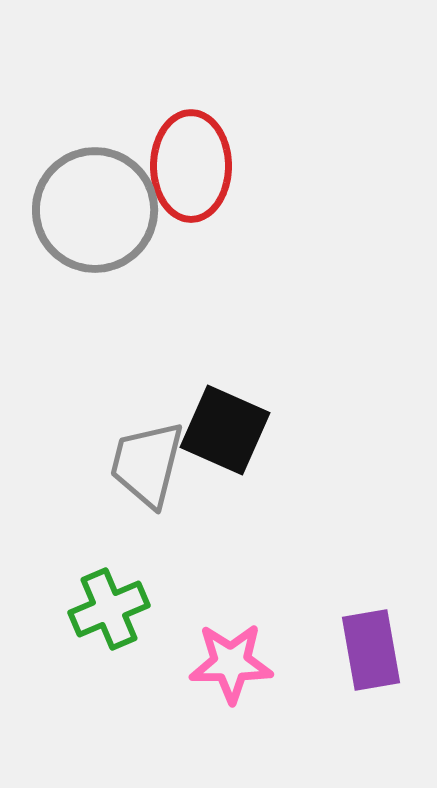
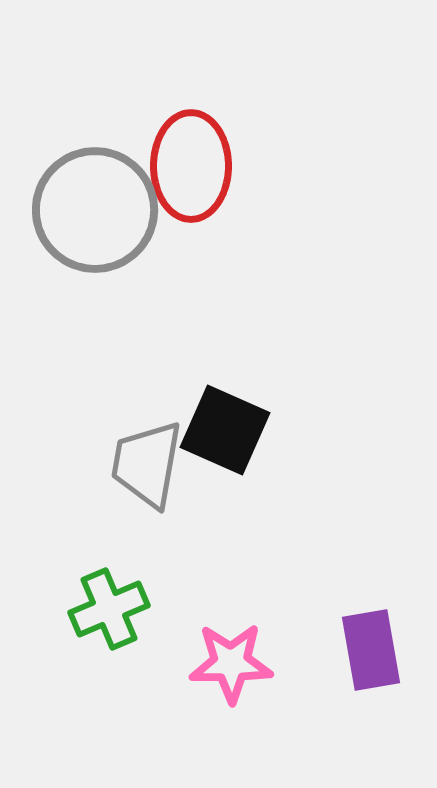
gray trapezoid: rotated 4 degrees counterclockwise
